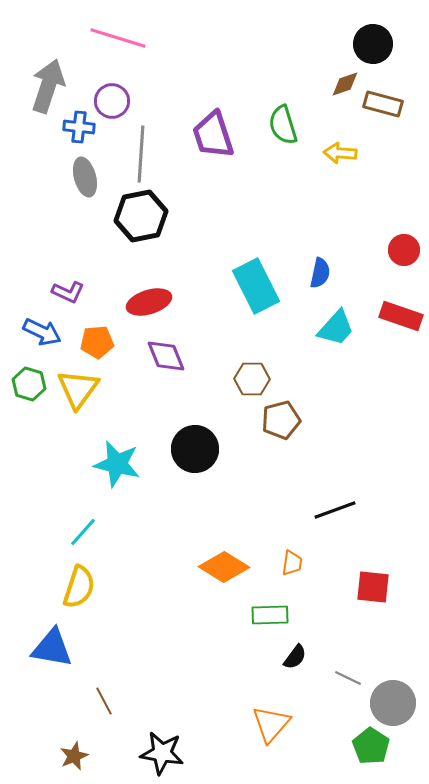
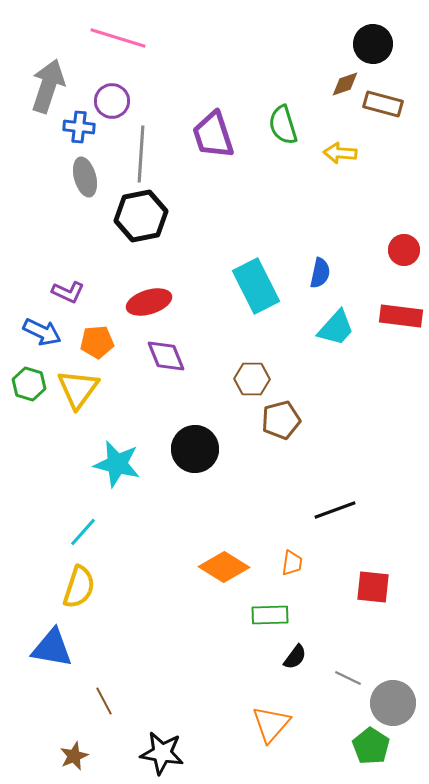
red rectangle at (401, 316): rotated 12 degrees counterclockwise
